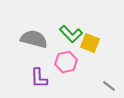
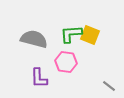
green L-shape: rotated 130 degrees clockwise
yellow square: moved 8 px up
pink hexagon: rotated 20 degrees clockwise
